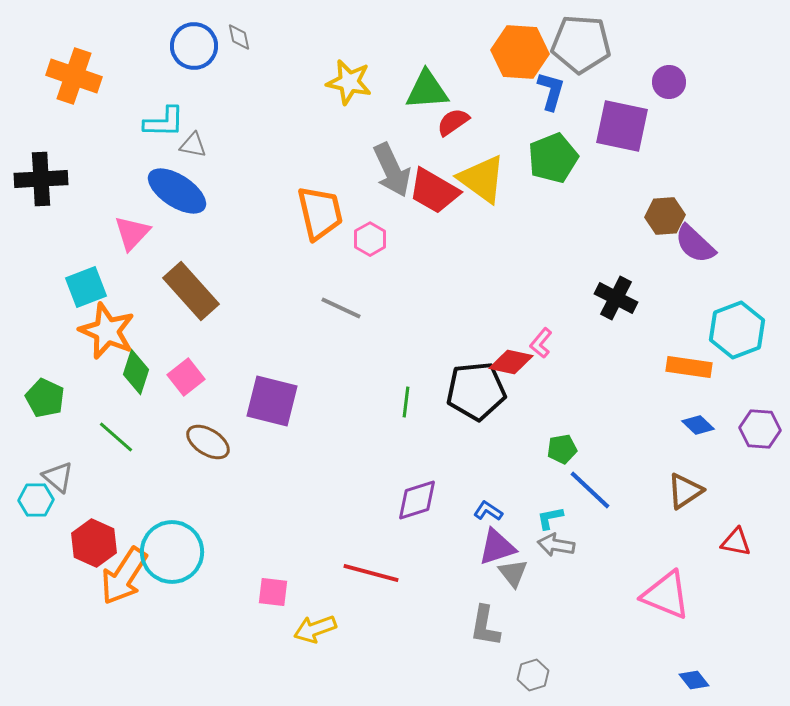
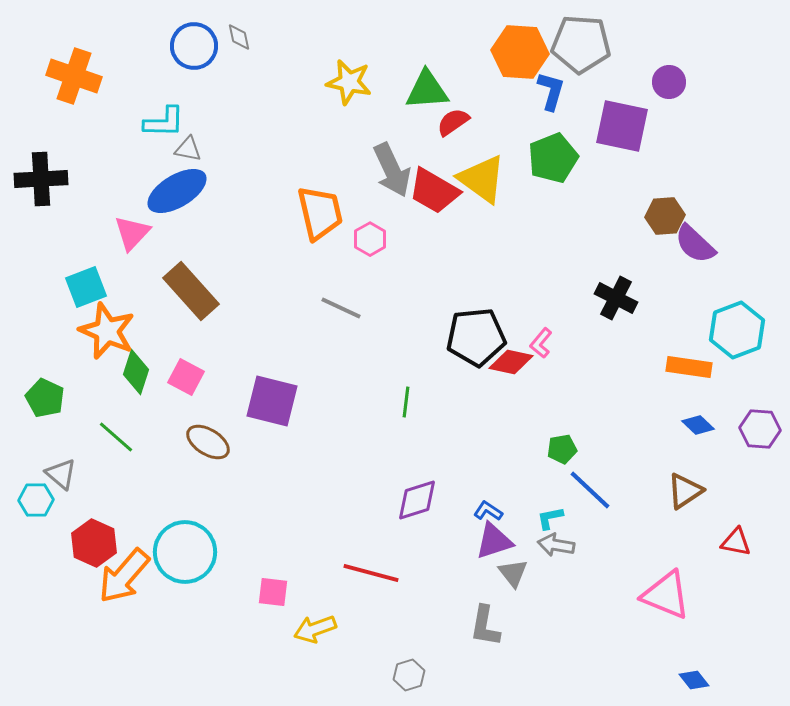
gray triangle at (193, 145): moved 5 px left, 4 px down
blue ellipse at (177, 191): rotated 64 degrees counterclockwise
pink square at (186, 377): rotated 24 degrees counterclockwise
black pentagon at (476, 391): moved 54 px up
gray triangle at (58, 477): moved 3 px right, 3 px up
purple triangle at (497, 547): moved 3 px left, 6 px up
cyan circle at (172, 552): moved 13 px right
orange arrow at (124, 576): rotated 8 degrees clockwise
gray hexagon at (533, 675): moved 124 px left
